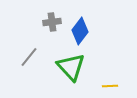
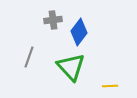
gray cross: moved 1 px right, 2 px up
blue diamond: moved 1 px left, 1 px down
gray line: rotated 20 degrees counterclockwise
